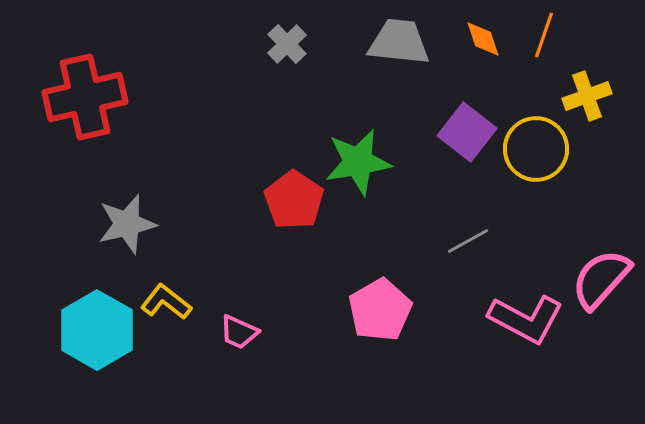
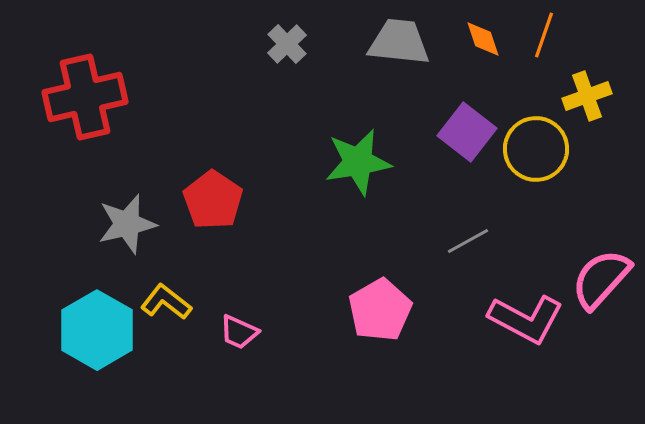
red pentagon: moved 81 px left
